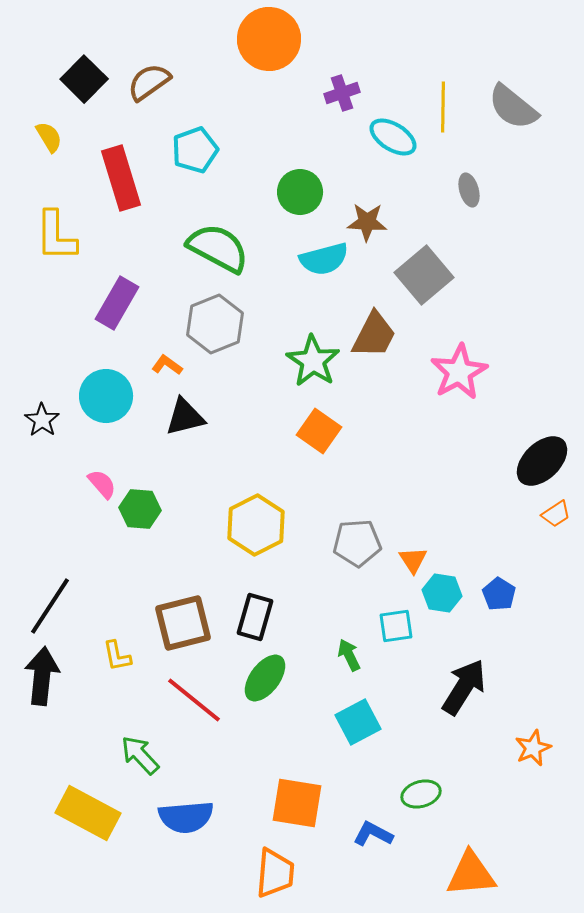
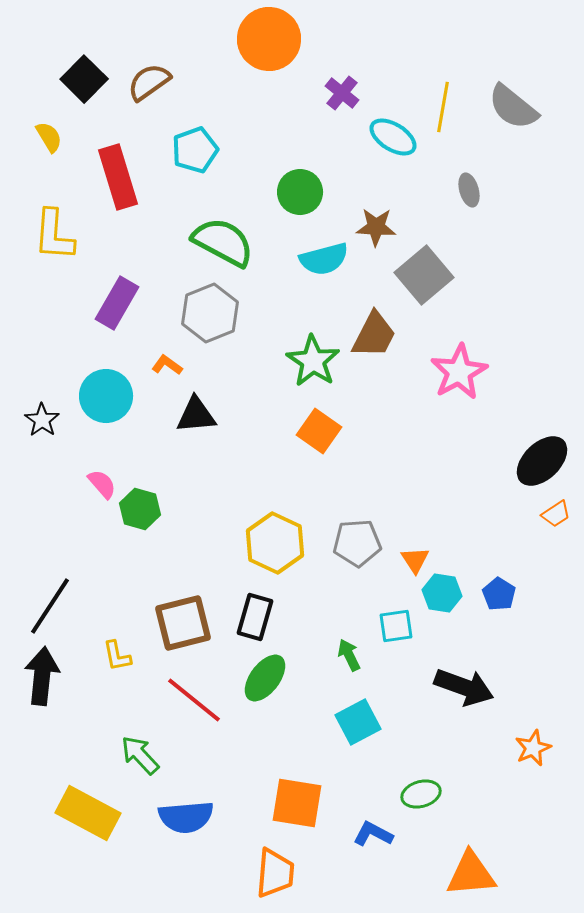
purple cross at (342, 93): rotated 32 degrees counterclockwise
yellow line at (443, 107): rotated 9 degrees clockwise
red rectangle at (121, 178): moved 3 px left, 1 px up
brown star at (367, 222): moved 9 px right, 5 px down
yellow L-shape at (56, 236): moved 2 px left, 1 px up; rotated 4 degrees clockwise
green semicircle at (218, 248): moved 5 px right, 6 px up
gray hexagon at (215, 324): moved 5 px left, 11 px up
black triangle at (185, 417): moved 11 px right, 2 px up; rotated 9 degrees clockwise
green hexagon at (140, 509): rotated 12 degrees clockwise
yellow hexagon at (256, 525): moved 19 px right, 18 px down; rotated 8 degrees counterclockwise
orange triangle at (413, 560): moved 2 px right
black arrow at (464, 687): rotated 78 degrees clockwise
